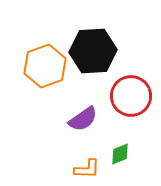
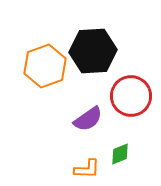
purple semicircle: moved 5 px right
